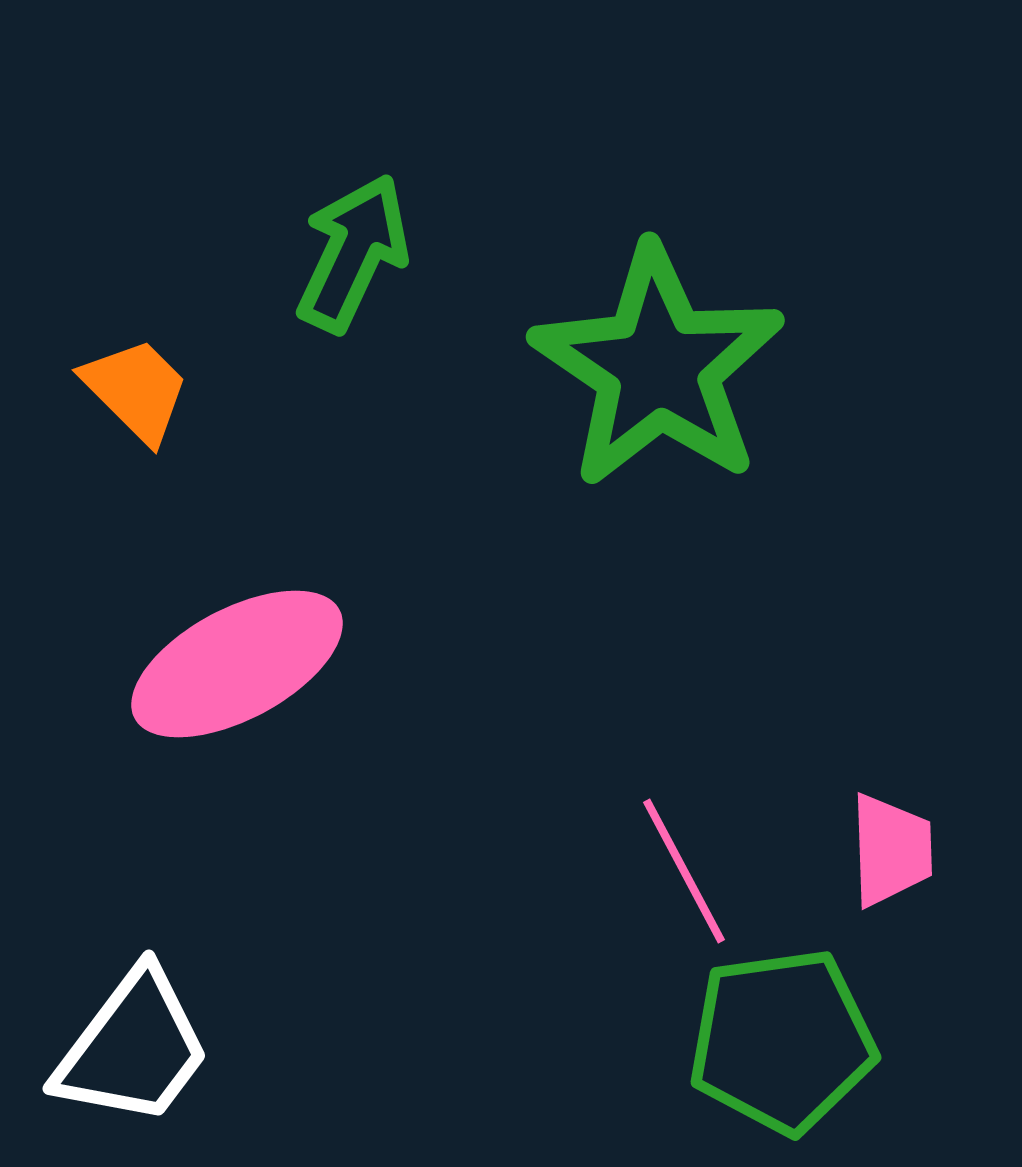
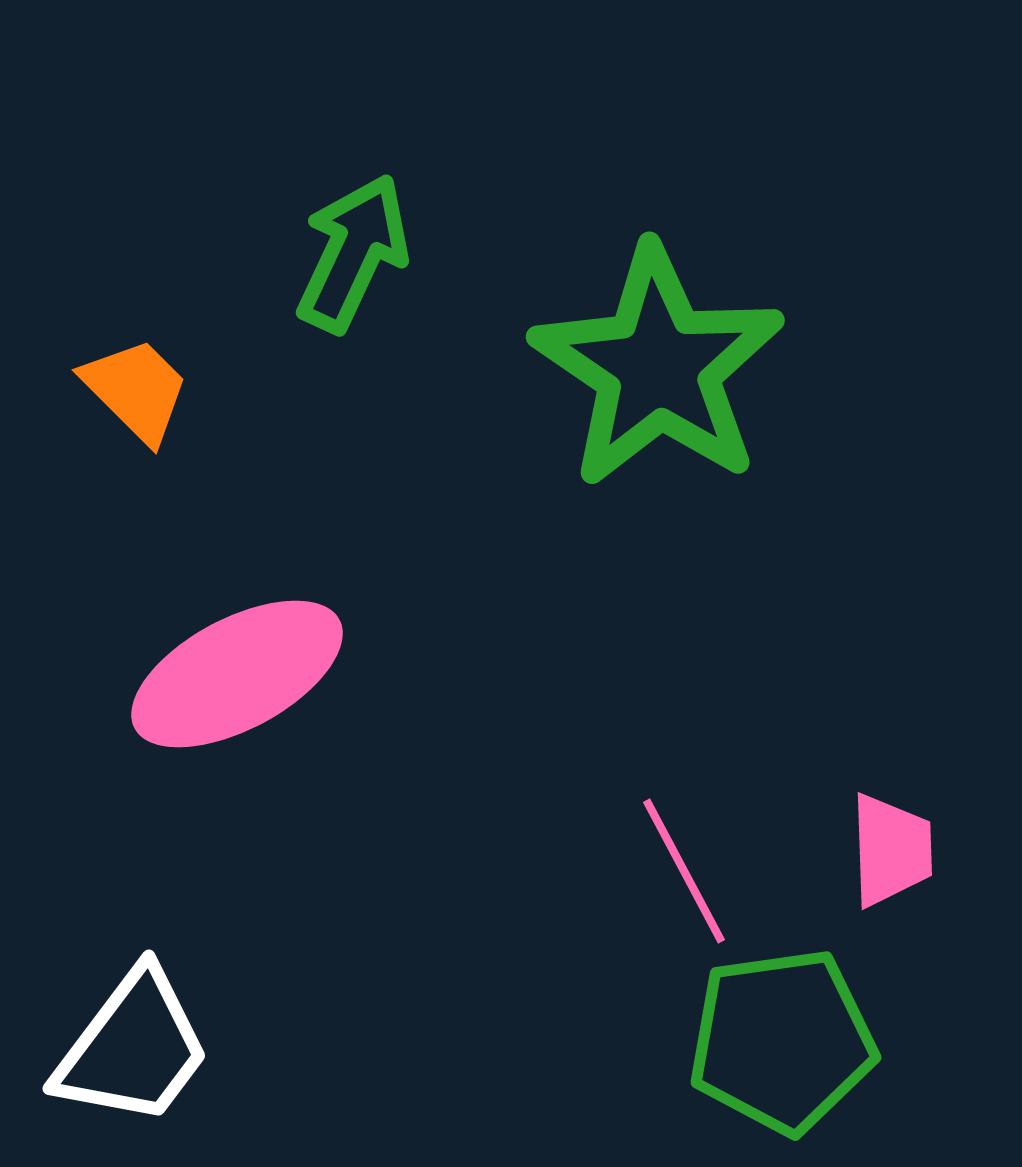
pink ellipse: moved 10 px down
